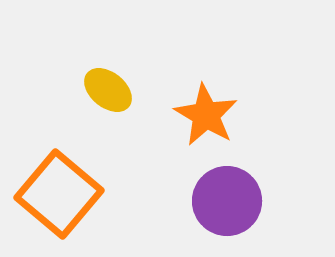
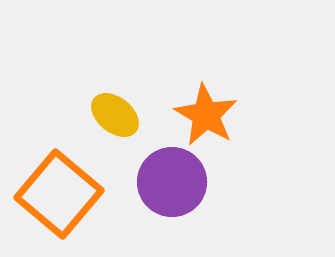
yellow ellipse: moved 7 px right, 25 px down
purple circle: moved 55 px left, 19 px up
